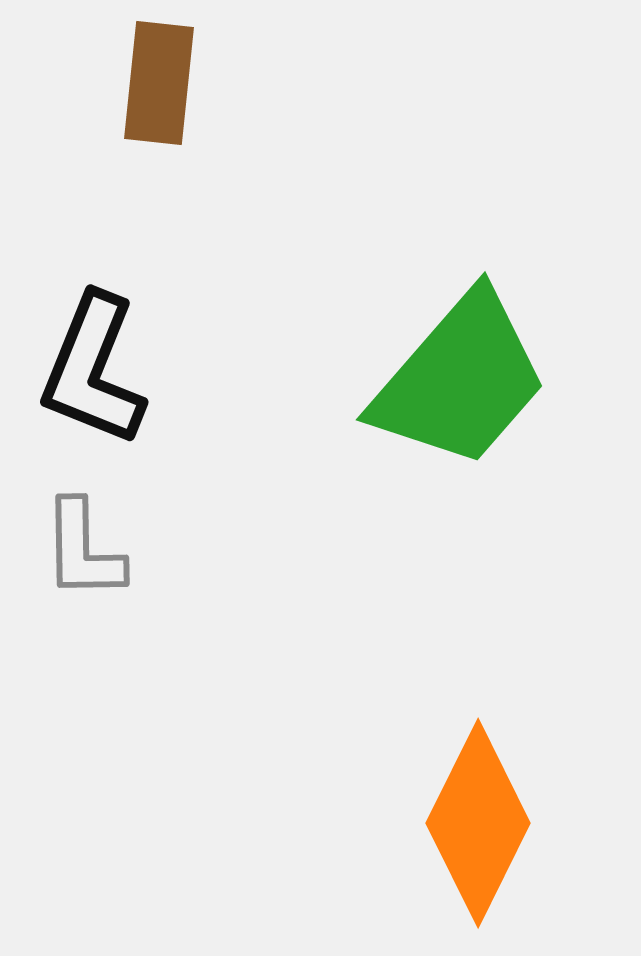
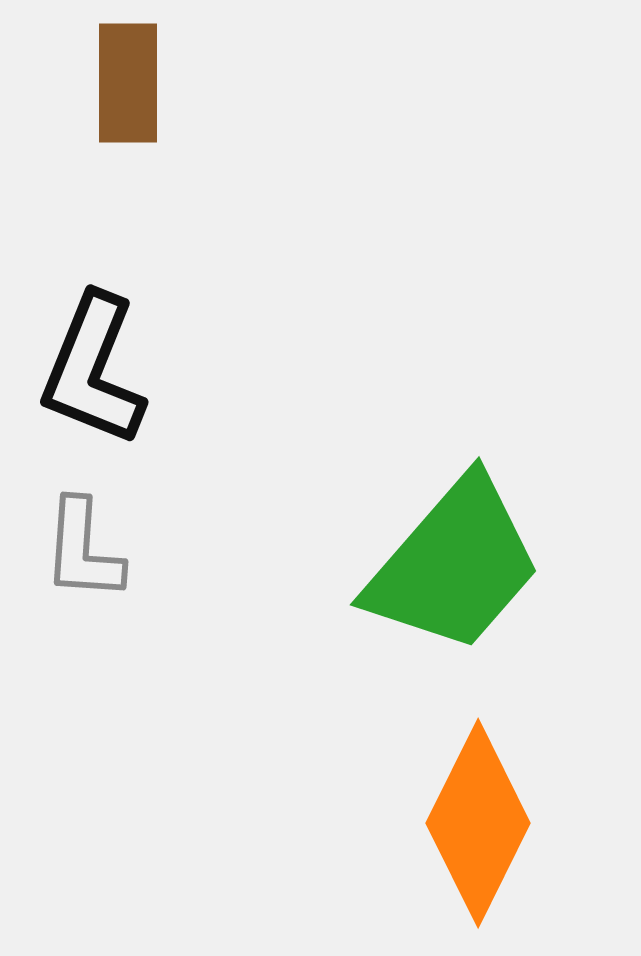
brown rectangle: moved 31 px left; rotated 6 degrees counterclockwise
green trapezoid: moved 6 px left, 185 px down
gray L-shape: rotated 5 degrees clockwise
